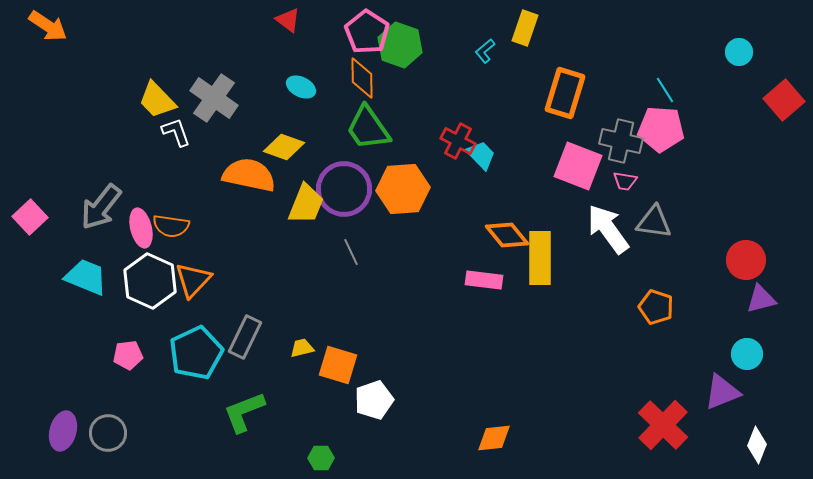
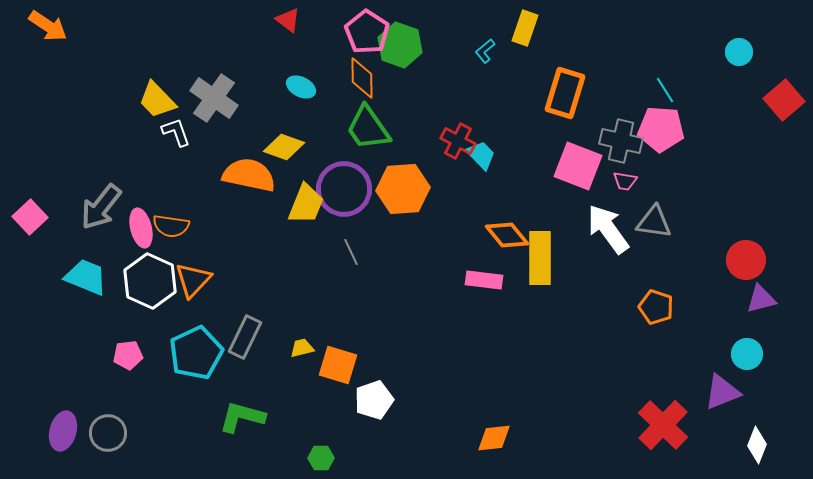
green L-shape at (244, 412): moved 2 px left, 5 px down; rotated 36 degrees clockwise
